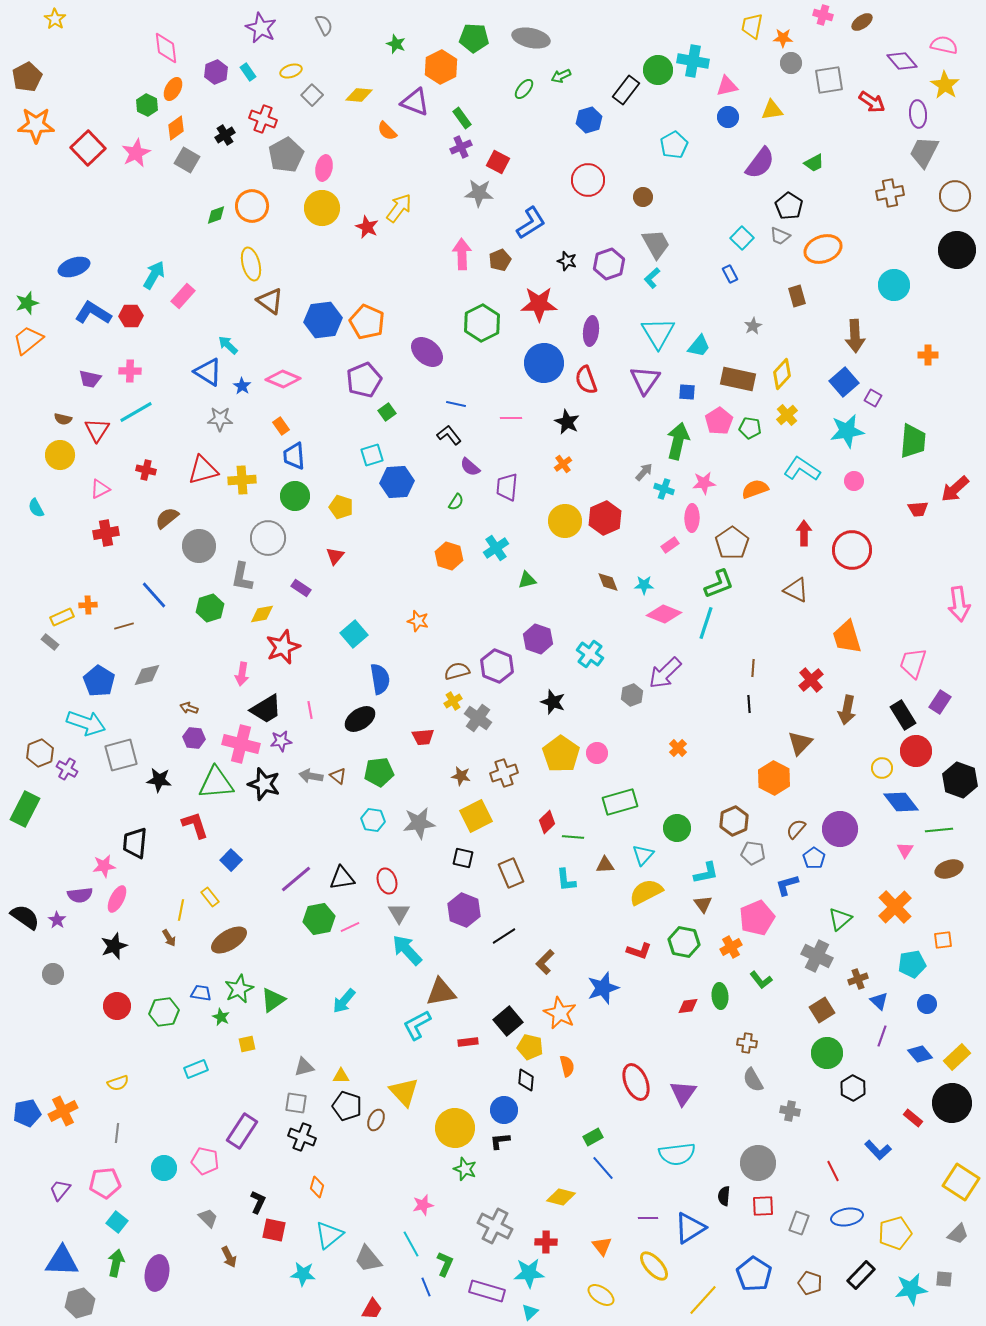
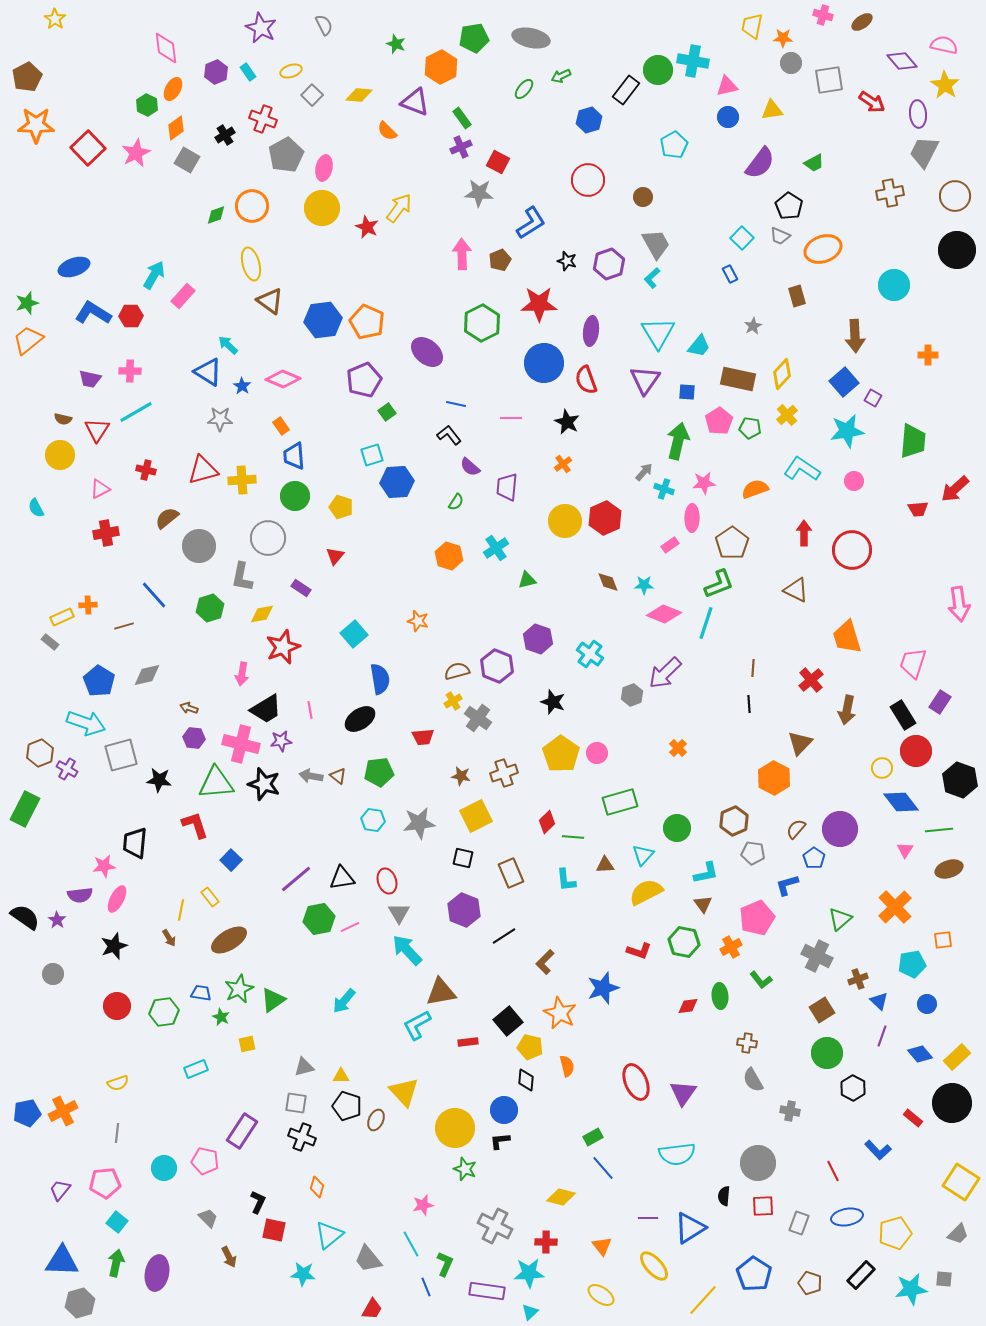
green pentagon at (474, 38): rotated 12 degrees counterclockwise
purple rectangle at (487, 1291): rotated 8 degrees counterclockwise
